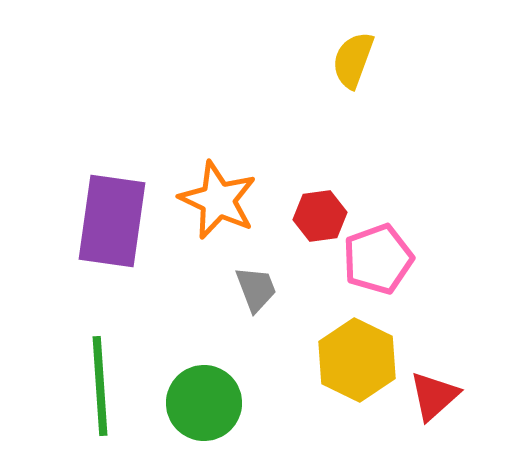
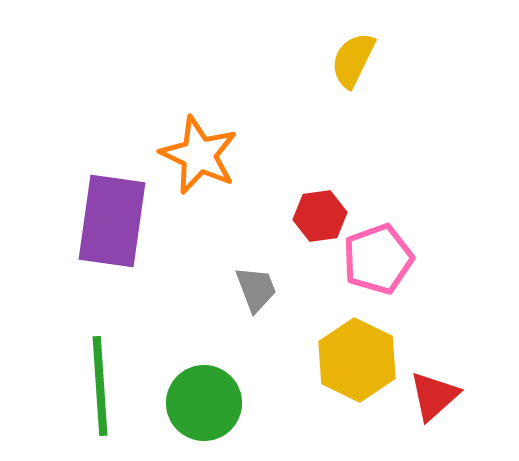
yellow semicircle: rotated 6 degrees clockwise
orange star: moved 19 px left, 45 px up
